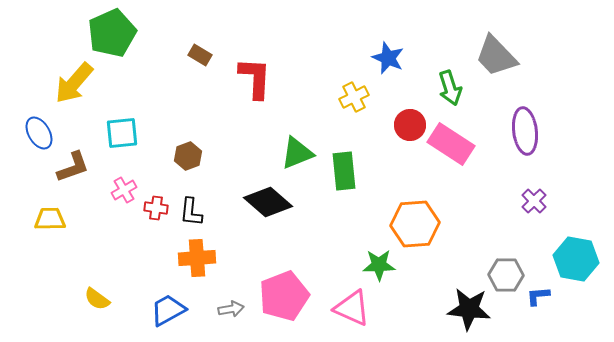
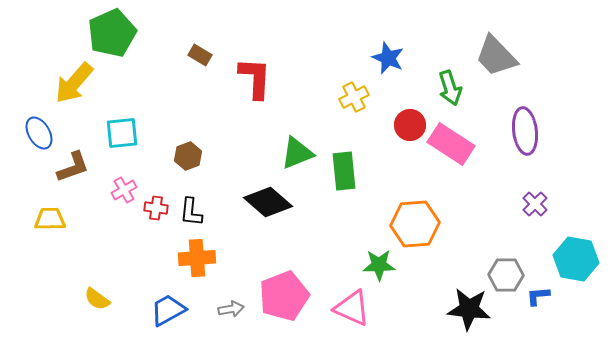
purple cross: moved 1 px right, 3 px down
